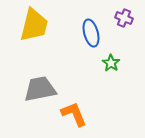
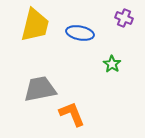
yellow trapezoid: moved 1 px right
blue ellipse: moved 11 px left; rotated 64 degrees counterclockwise
green star: moved 1 px right, 1 px down
orange L-shape: moved 2 px left
